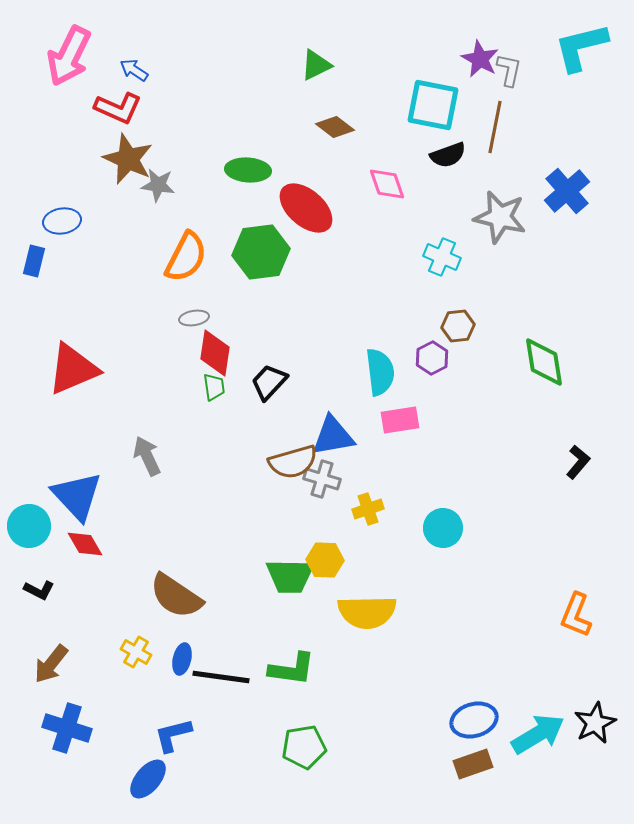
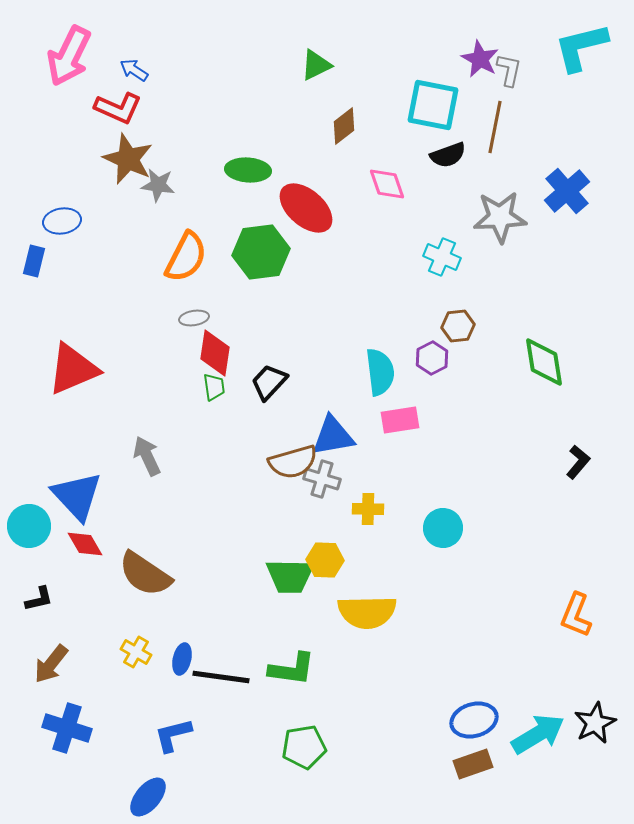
brown diamond at (335, 127): moved 9 px right, 1 px up; rotated 75 degrees counterclockwise
gray star at (500, 217): rotated 16 degrees counterclockwise
yellow cross at (368, 509): rotated 20 degrees clockwise
black L-shape at (39, 590): moved 9 px down; rotated 40 degrees counterclockwise
brown semicircle at (176, 596): moved 31 px left, 22 px up
blue ellipse at (148, 779): moved 18 px down
